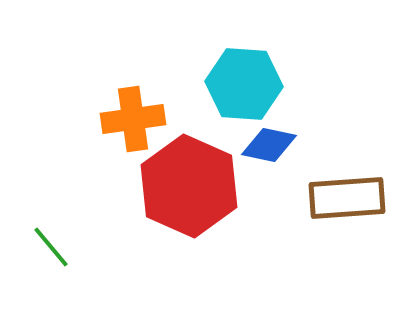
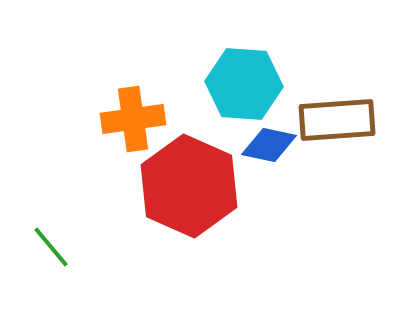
brown rectangle: moved 10 px left, 78 px up
